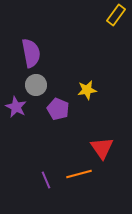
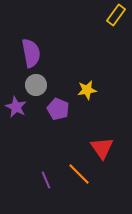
orange line: rotated 60 degrees clockwise
